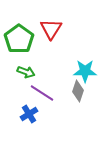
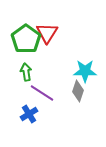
red triangle: moved 4 px left, 4 px down
green pentagon: moved 7 px right
green arrow: rotated 120 degrees counterclockwise
